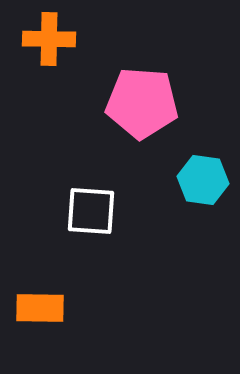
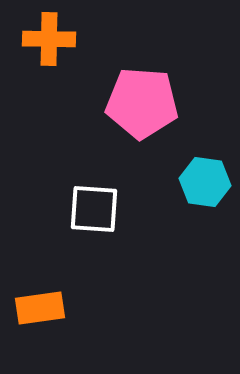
cyan hexagon: moved 2 px right, 2 px down
white square: moved 3 px right, 2 px up
orange rectangle: rotated 9 degrees counterclockwise
